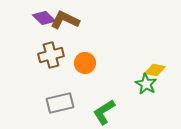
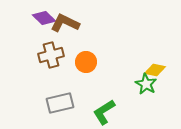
brown L-shape: moved 3 px down
orange circle: moved 1 px right, 1 px up
